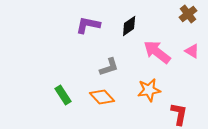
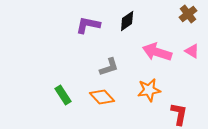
black diamond: moved 2 px left, 5 px up
pink arrow: rotated 20 degrees counterclockwise
